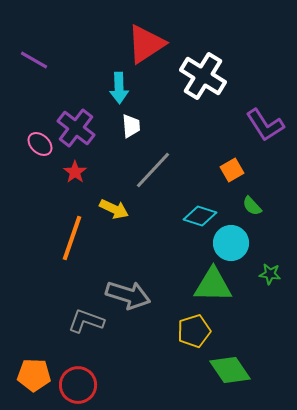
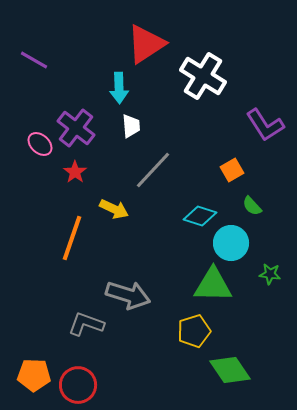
gray L-shape: moved 3 px down
